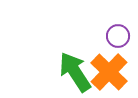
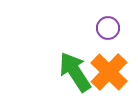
purple circle: moved 10 px left, 8 px up
